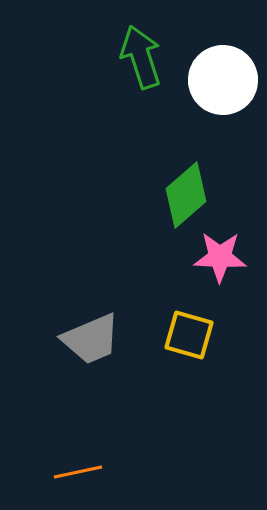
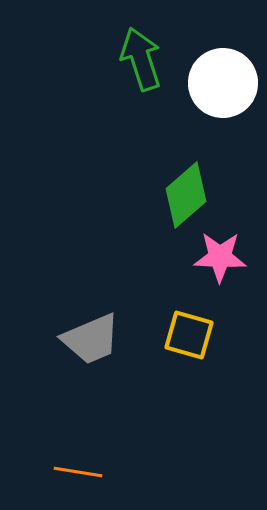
green arrow: moved 2 px down
white circle: moved 3 px down
orange line: rotated 21 degrees clockwise
